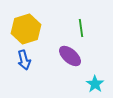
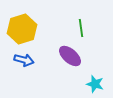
yellow hexagon: moved 4 px left
blue arrow: rotated 60 degrees counterclockwise
cyan star: rotated 18 degrees counterclockwise
